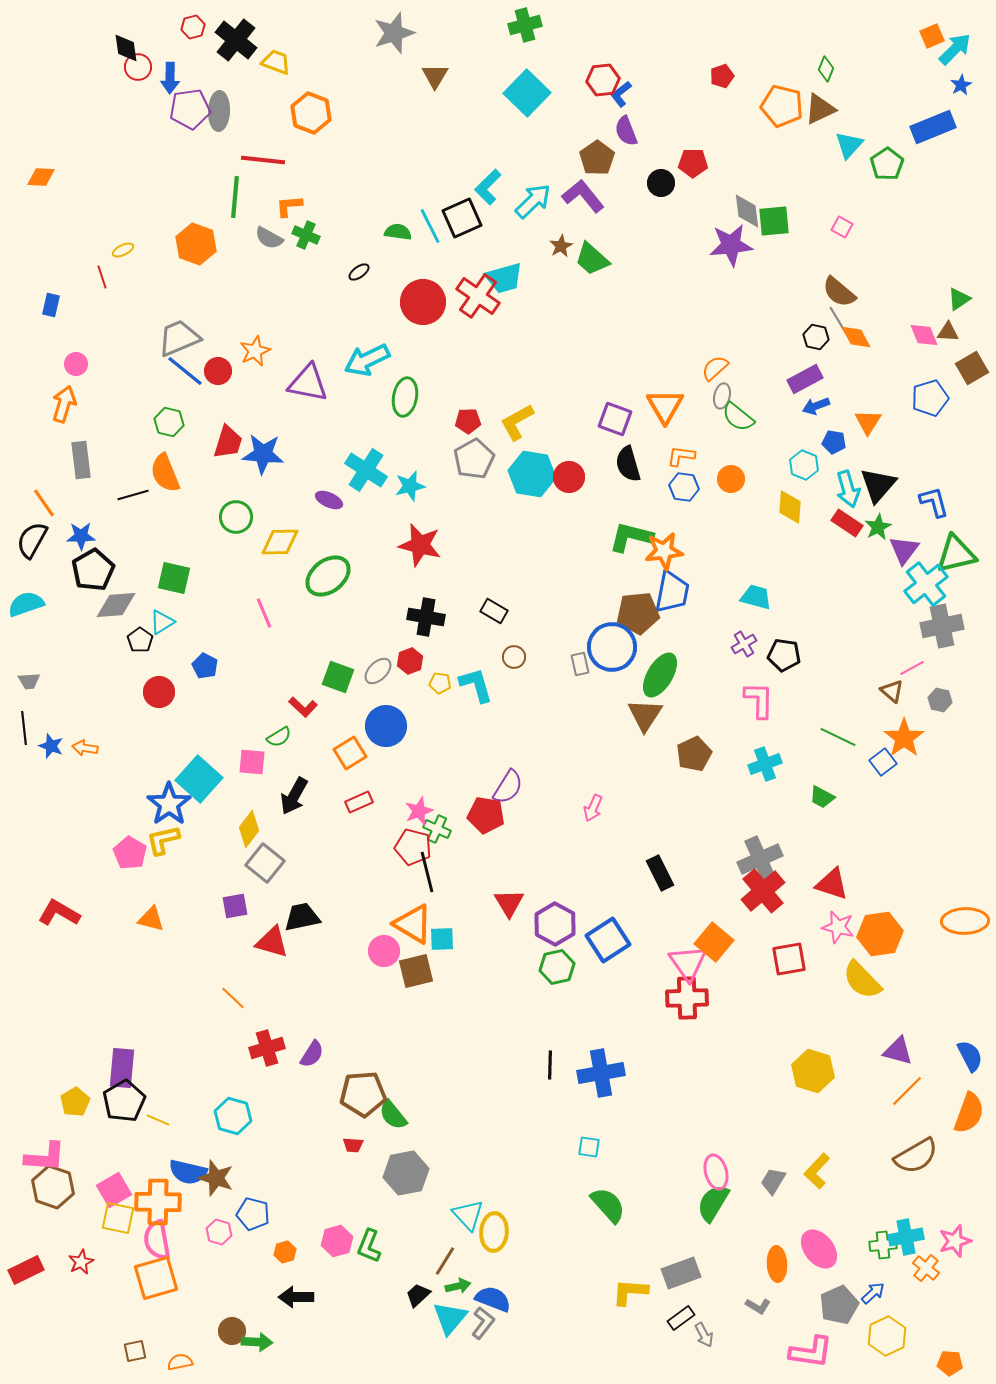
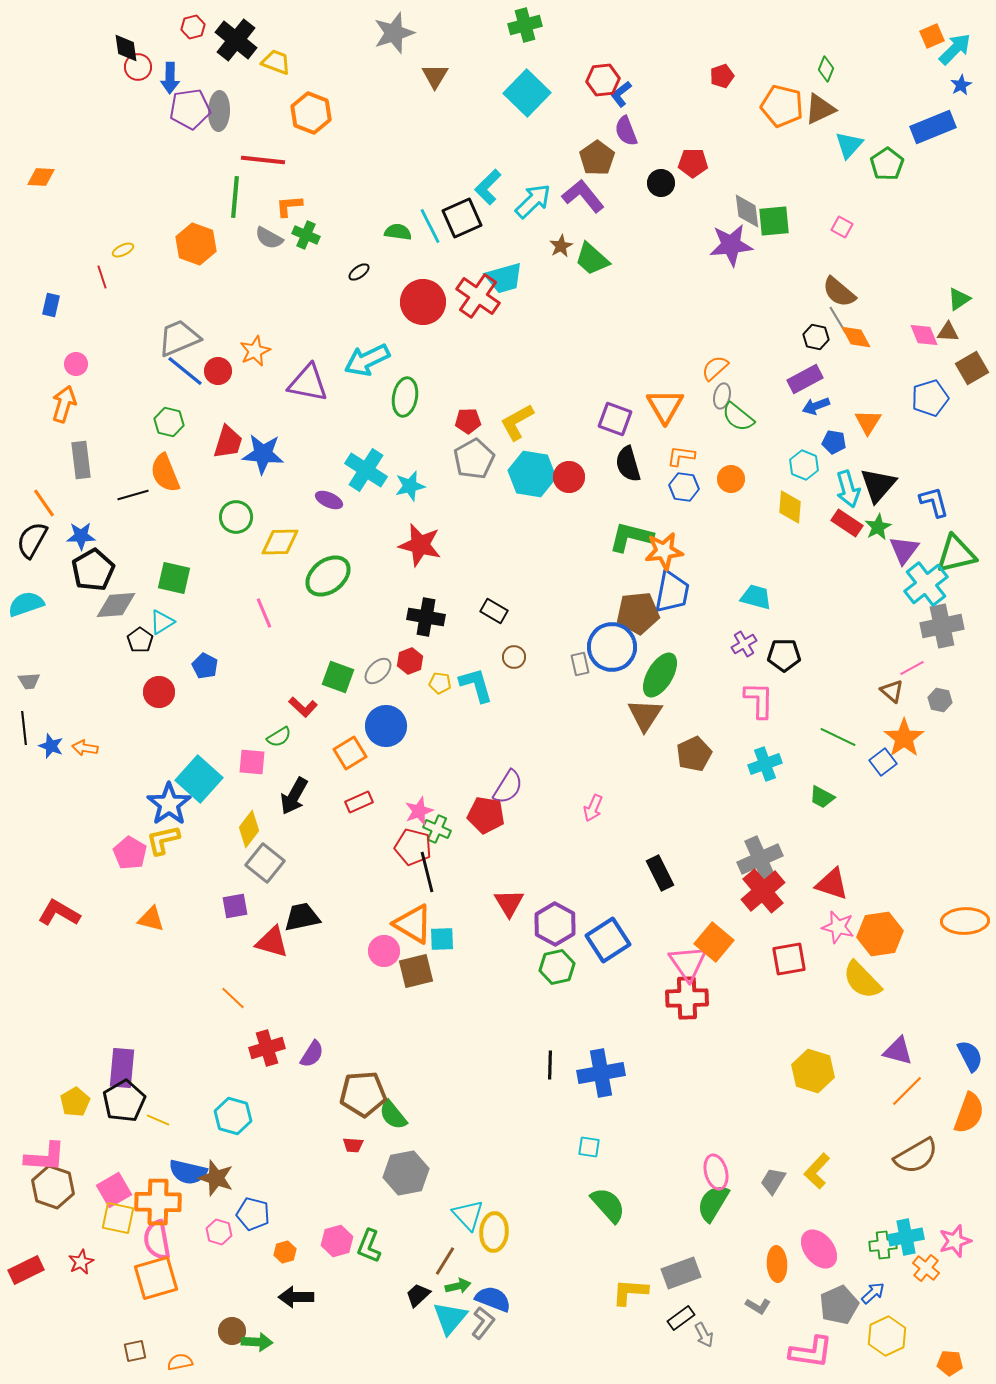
black pentagon at (784, 655): rotated 8 degrees counterclockwise
